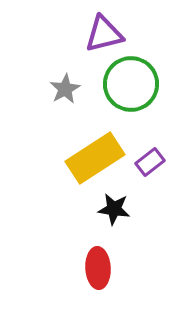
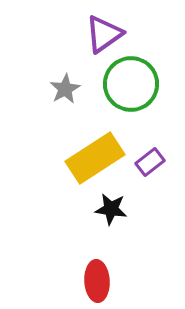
purple triangle: rotated 21 degrees counterclockwise
black star: moved 3 px left
red ellipse: moved 1 px left, 13 px down
